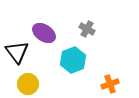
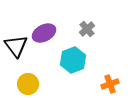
gray cross: rotated 21 degrees clockwise
purple ellipse: rotated 60 degrees counterclockwise
black triangle: moved 1 px left, 6 px up
